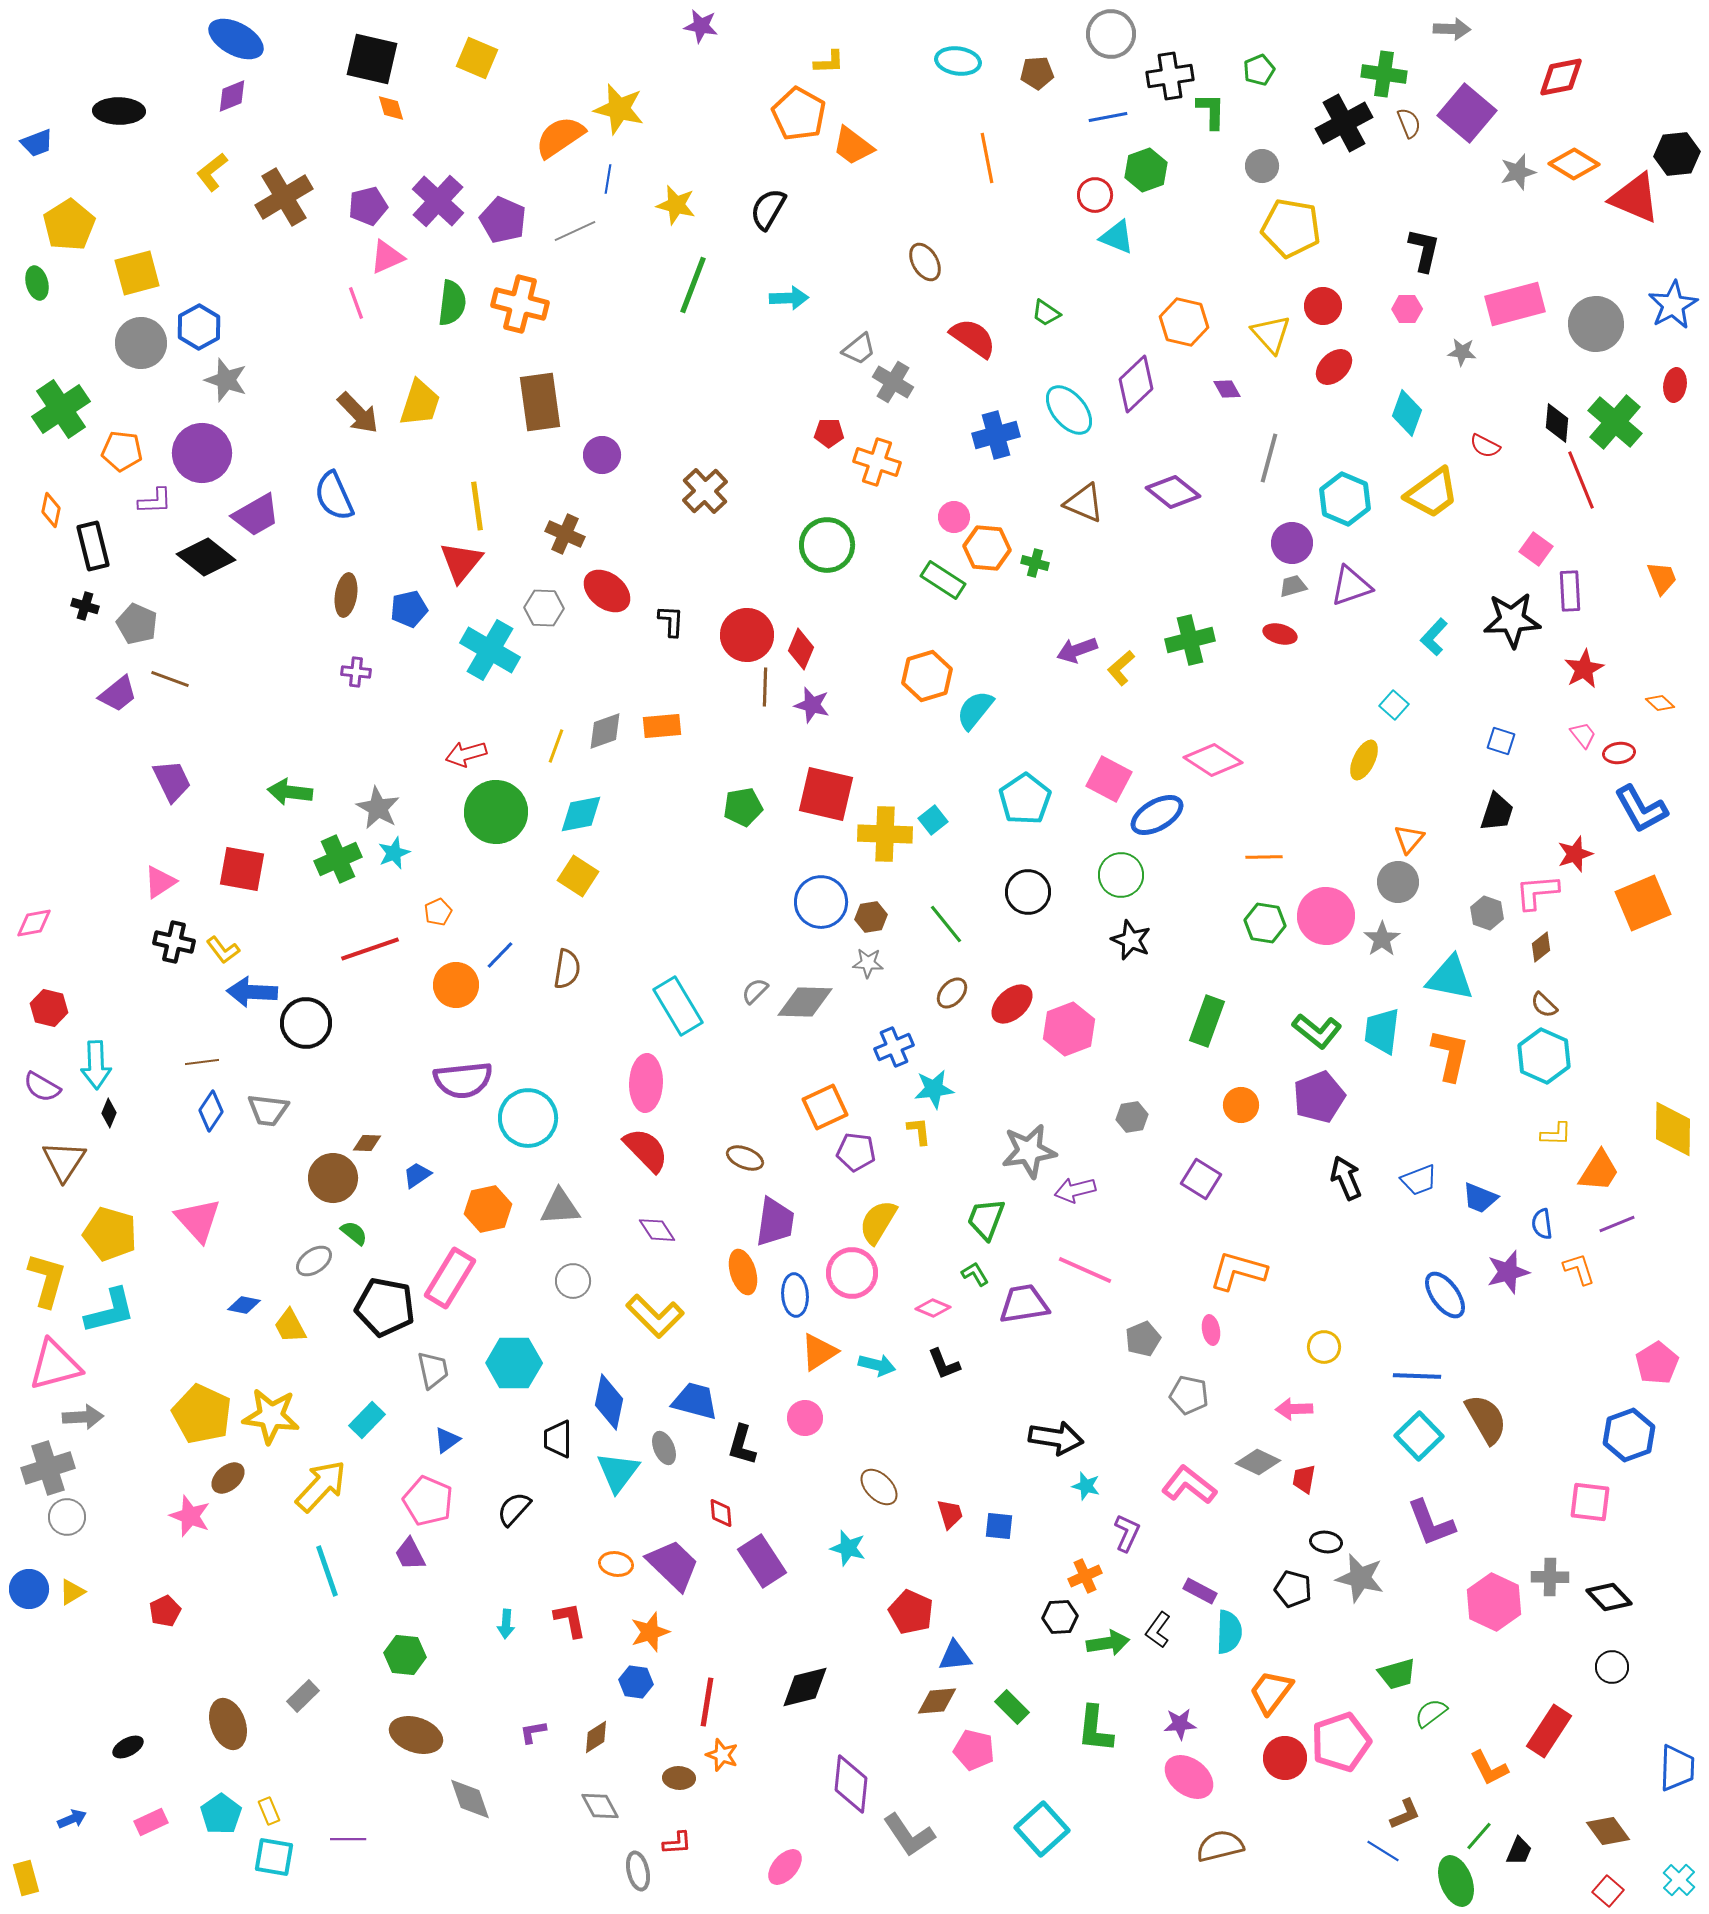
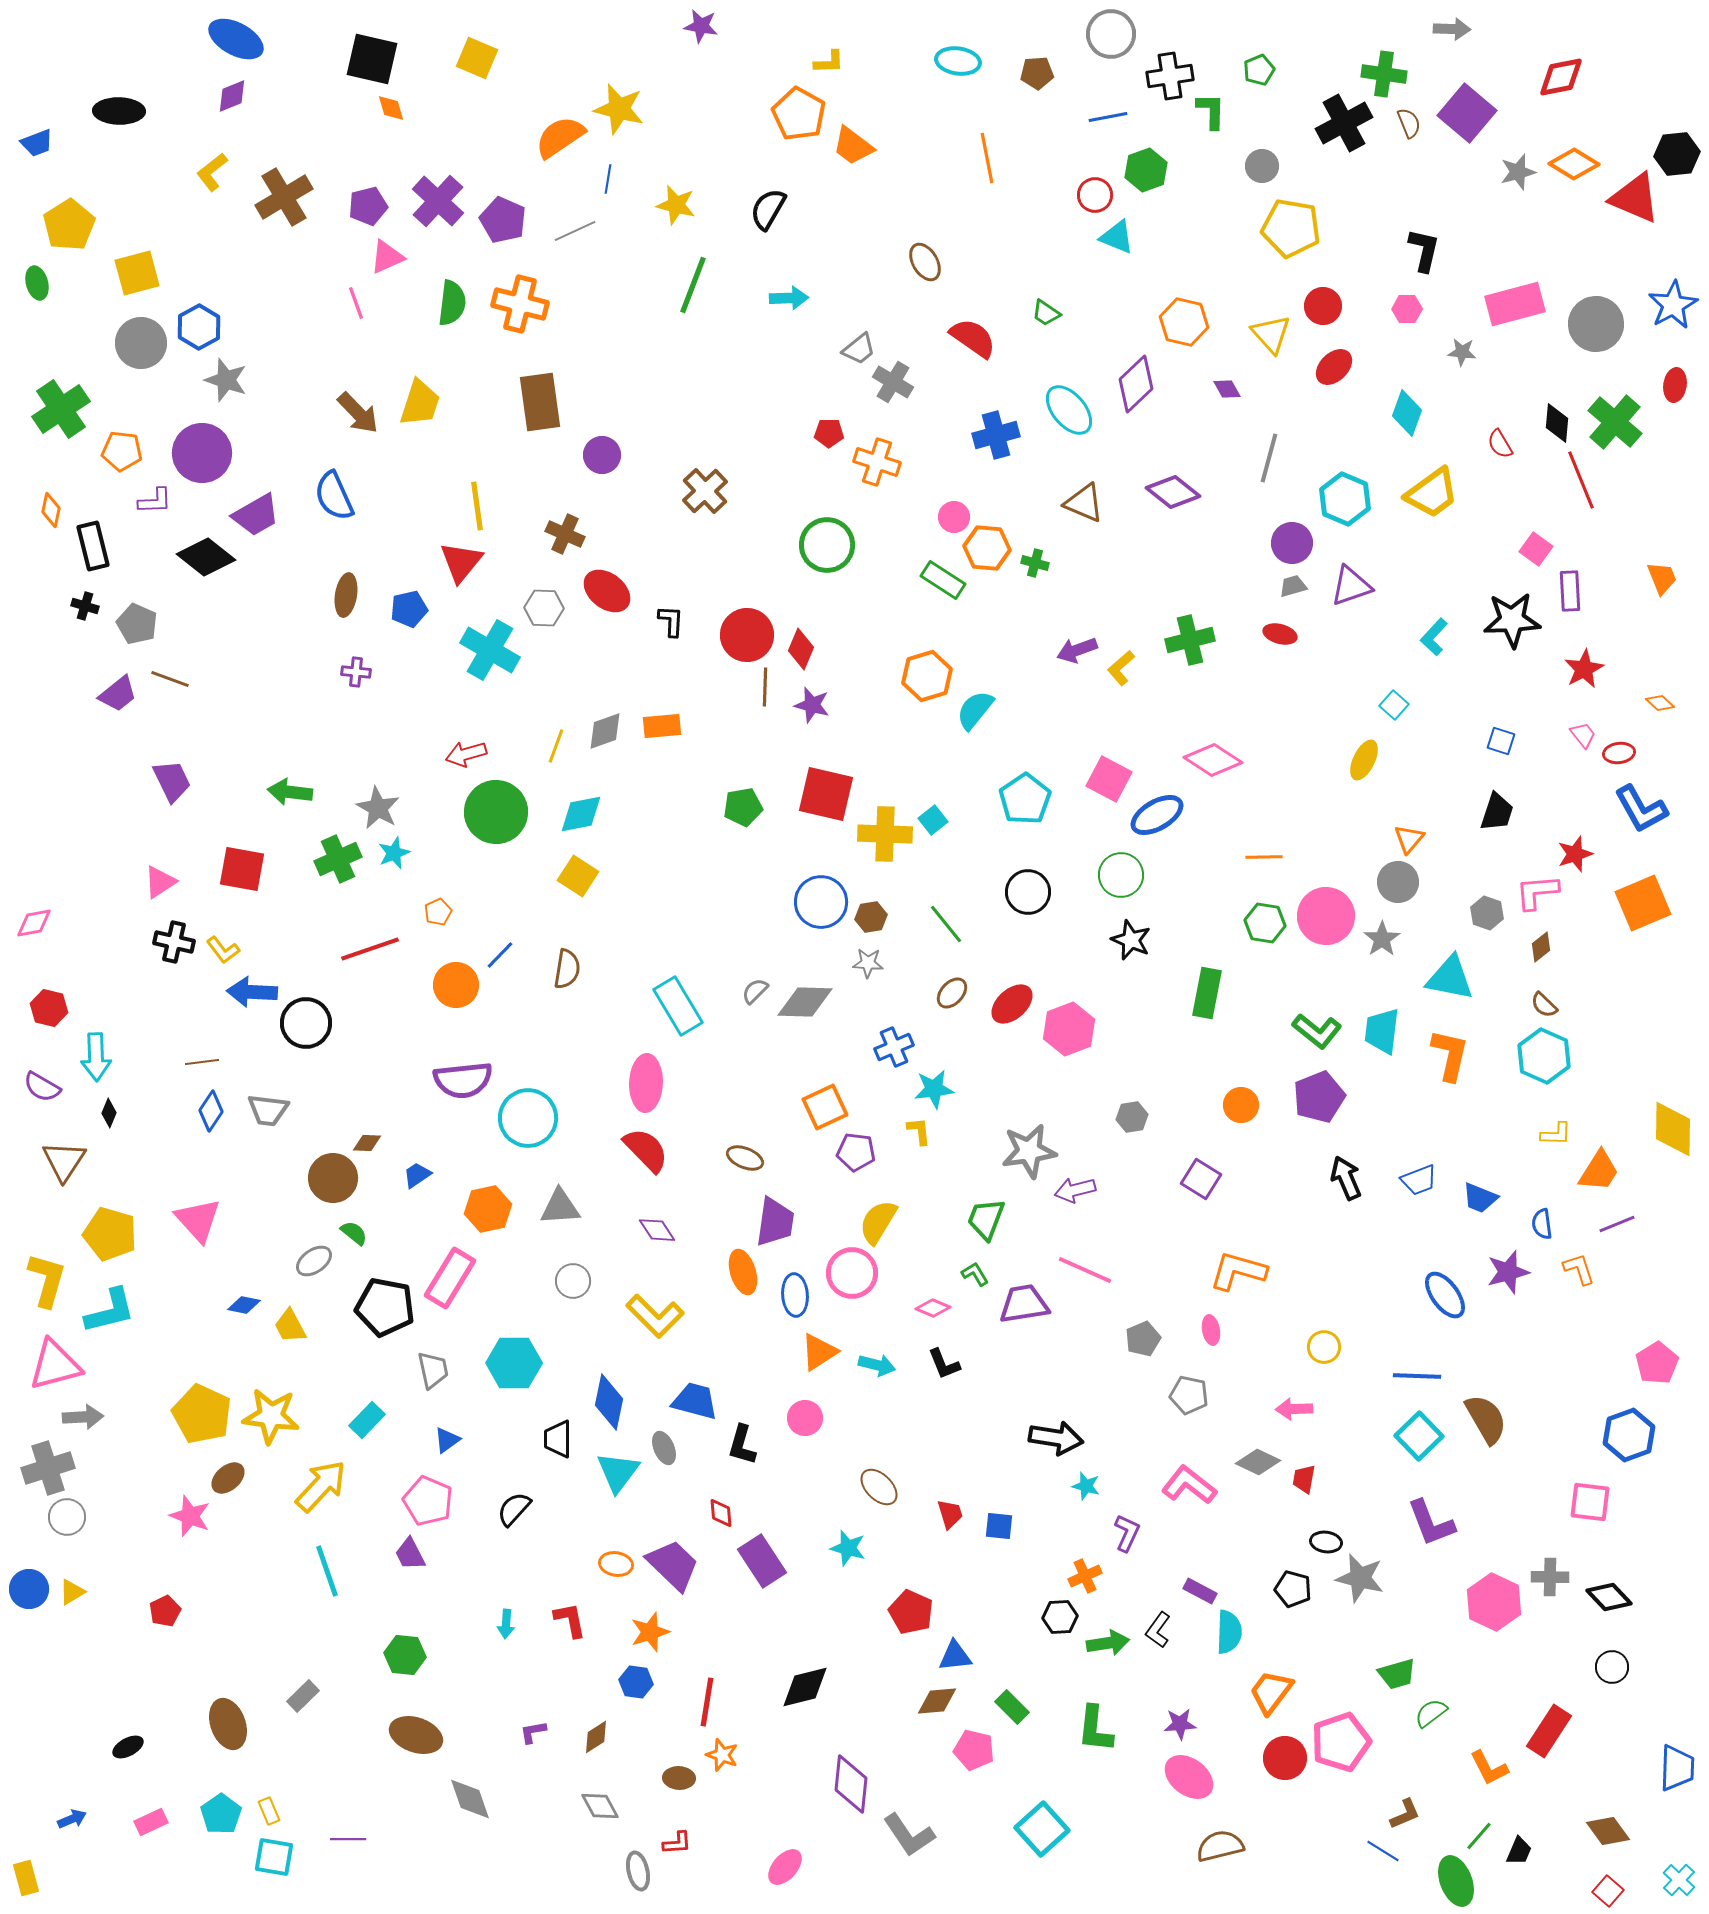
red semicircle at (1485, 446): moved 15 px right, 2 px up; rotated 32 degrees clockwise
green rectangle at (1207, 1021): moved 28 px up; rotated 9 degrees counterclockwise
cyan arrow at (96, 1065): moved 8 px up
